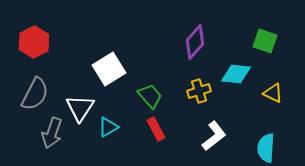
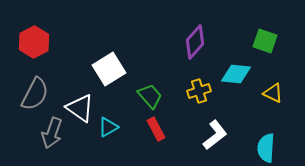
white triangle: rotated 28 degrees counterclockwise
white L-shape: moved 1 px right, 1 px up
